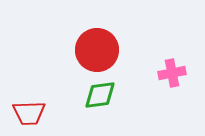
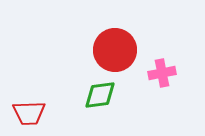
red circle: moved 18 px right
pink cross: moved 10 px left
